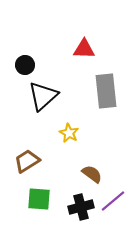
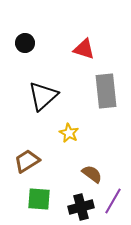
red triangle: rotated 15 degrees clockwise
black circle: moved 22 px up
purple line: rotated 20 degrees counterclockwise
